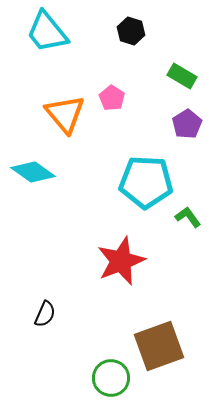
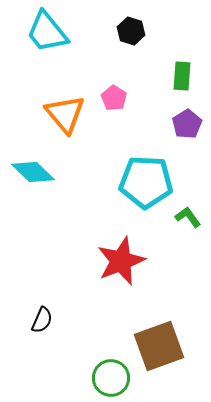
green rectangle: rotated 64 degrees clockwise
pink pentagon: moved 2 px right
cyan diamond: rotated 9 degrees clockwise
black semicircle: moved 3 px left, 6 px down
